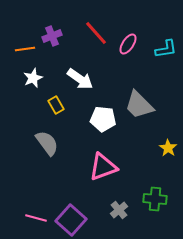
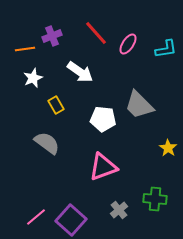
white arrow: moved 7 px up
gray semicircle: rotated 16 degrees counterclockwise
pink line: moved 1 px up; rotated 55 degrees counterclockwise
